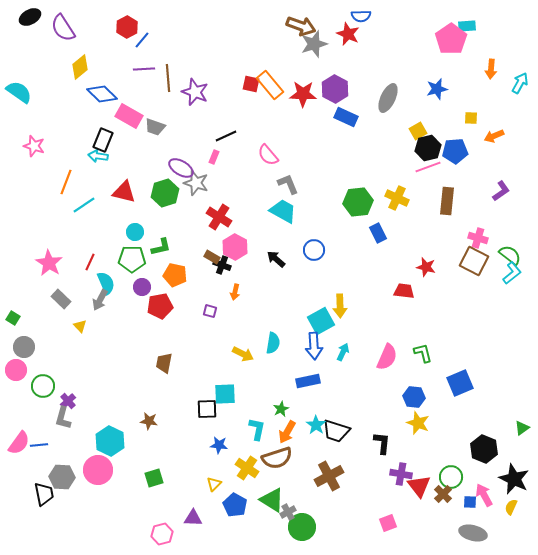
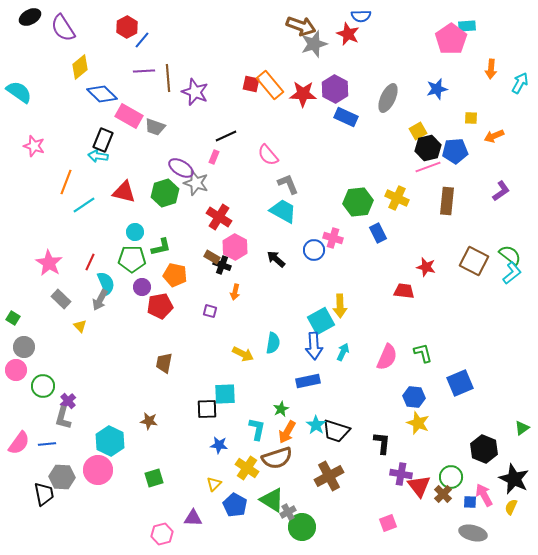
purple line at (144, 69): moved 2 px down
pink cross at (478, 238): moved 145 px left
blue line at (39, 445): moved 8 px right, 1 px up
